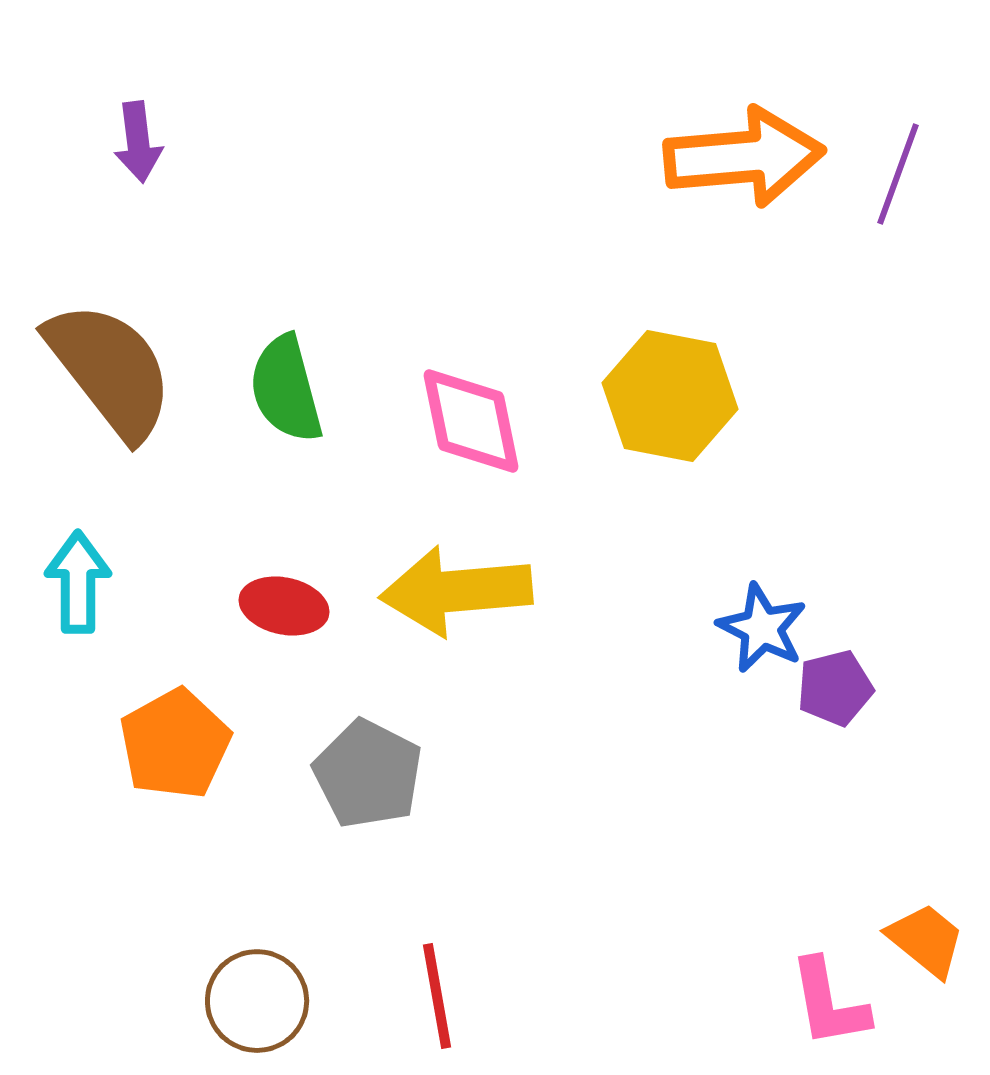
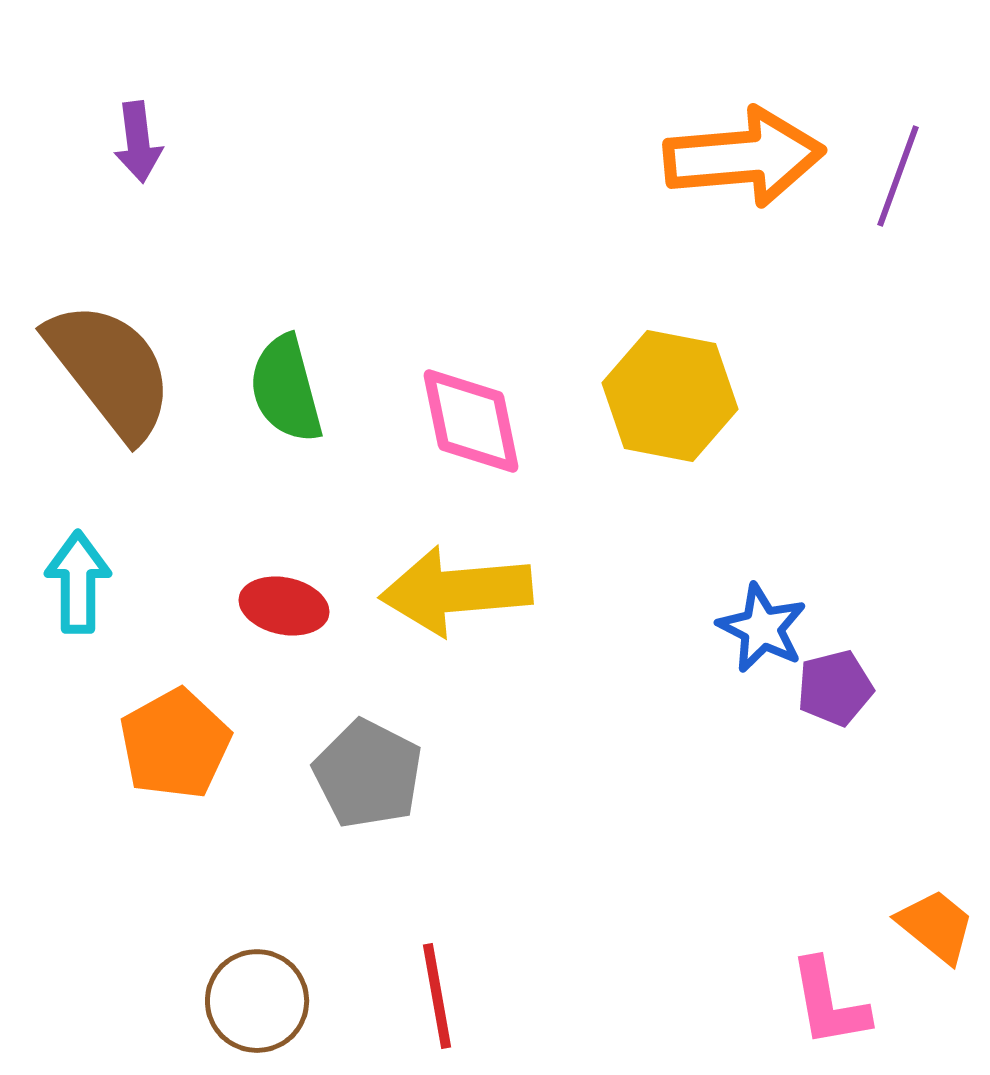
purple line: moved 2 px down
orange trapezoid: moved 10 px right, 14 px up
